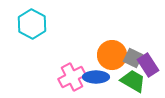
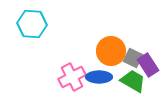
cyan hexagon: rotated 24 degrees counterclockwise
orange circle: moved 1 px left, 4 px up
blue ellipse: moved 3 px right
